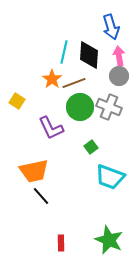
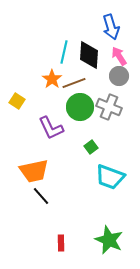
pink arrow: rotated 24 degrees counterclockwise
